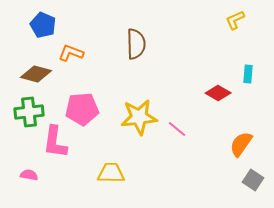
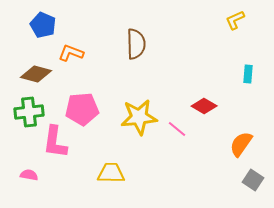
red diamond: moved 14 px left, 13 px down
